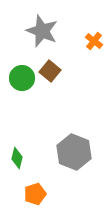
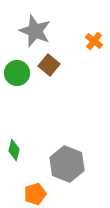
gray star: moved 7 px left
brown square: moved 1 px left, 6 px up
green circle: moved 5 px left, 5 px up
gray hexagon: moved 7 px left, 12 px down
green diamond: moved 3 px left, 8 px up
